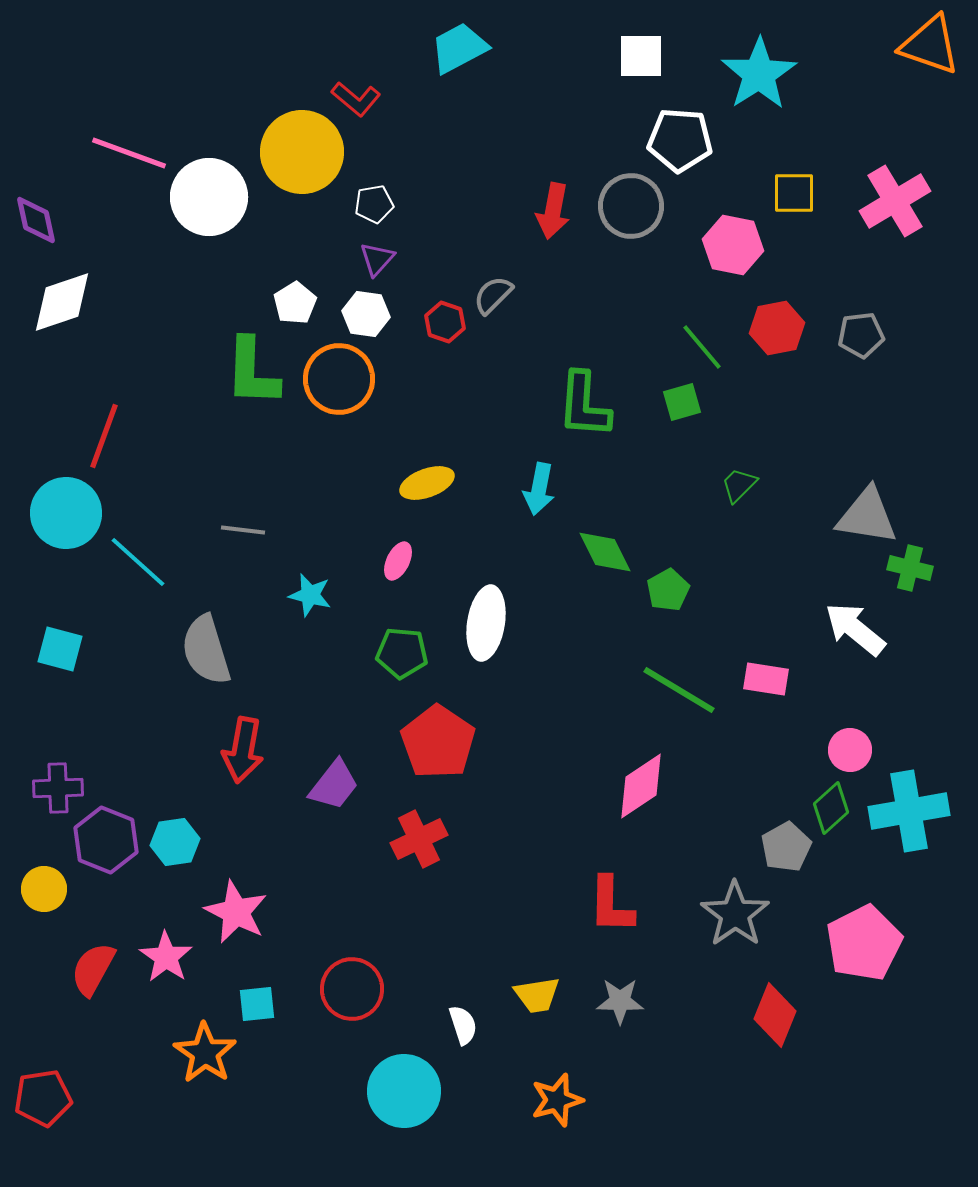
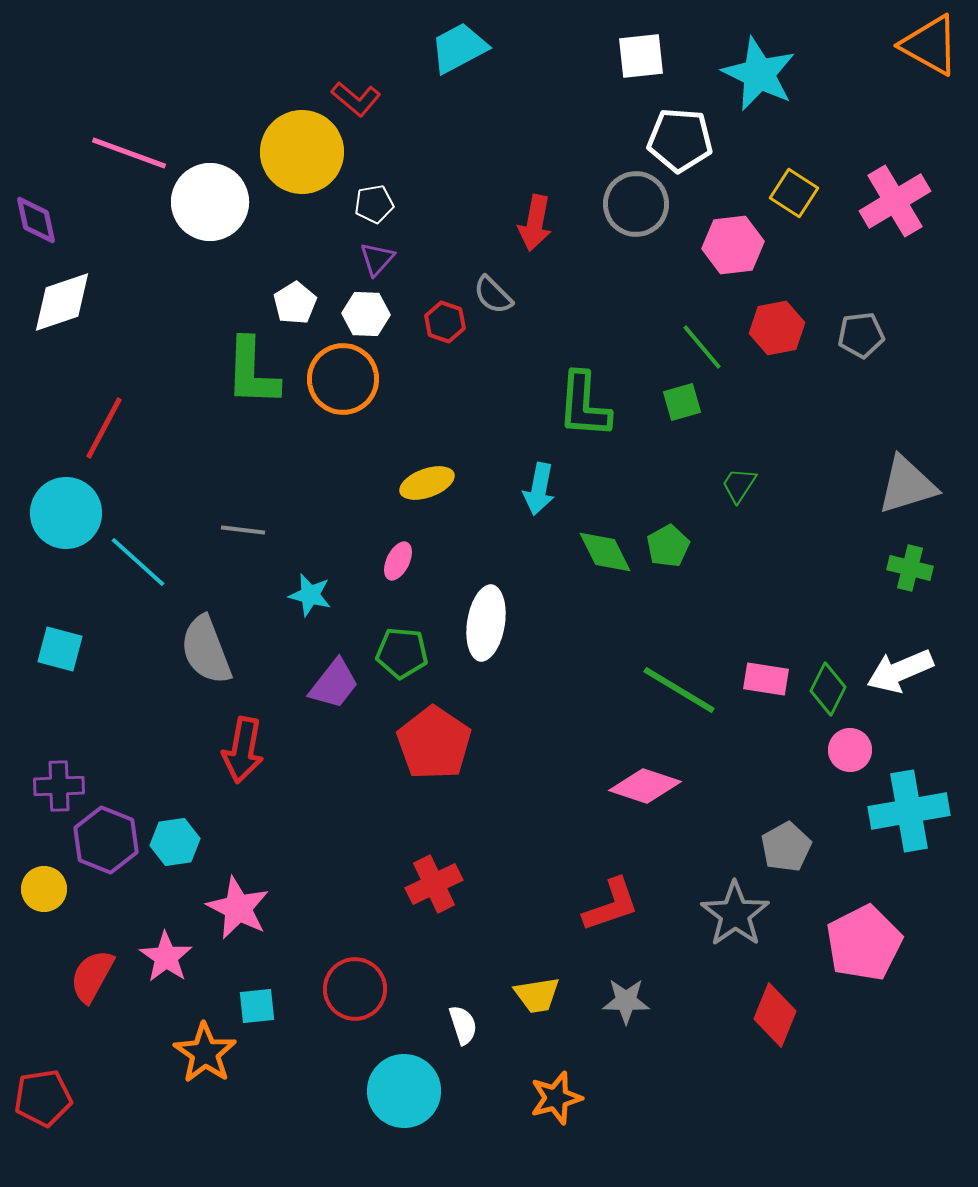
orange triangle at (930, 45): rotated 10 degrees clockwise
white square at (641, 56): rotated 6 degrees counterclockwise
cyan star at (759, 74): rotated 14 degrees counterclockwise
yellow square at (794, 193): rotated 33 degrees clockwise
white circle at (209, 197): moved 1 px right, 5 px down
gray circle at (631, 206): moved 5 px right, 2 px up
red arrow at (553, 211): moved 18 px left, 12 px down
pink hexagon at (733, 245): rotated 18 degrees counterclockwise
gray semicircle at (493, 295): rotated 90 degrees counterclockwise
white hexagon at (366, 314): rotated 6 degrees counterclockwise
orange circle at (339, 379): moved 4 px right
red line at (104, 436): moved 8 px up; rotated 8 degrees clockwise
green trapezoid at (739, 485): rotated 12 degrees counterclockwise
gray triangle at (867, 516): moved 40 px right, 31 px up; rotated 26 degrees counterclockwise
green pentagon at (668, 590): moved 44 px up
white arrow at (855, 629): moved 45 px right, 42 px down; rotated 62 degrees counterclockwise
gray semicircle at (206, 650): rotated 4 degrees counterclockwise
red pentagon at (438, 742): moved 4 px left, 1 px down
purple trapezoid at (334, 785): moved 101 px up
pink diamond at (641, 786): moved 4 px right; rotated 52 degrees clockwise
purple cross at (58, 788): moved 1 px right, 2 px up
green diamond at (831, 808): moved 3 px left, 119 px up; rotated 21 degrees counterclockwise
red cross at (419, 839): moved 15 px right, 45 px down
red L-shape at (611, 905): rotated 110 degrees counterclockwise
pink star at (236, 912): moved 2 px right, 4 px up
red semicircle at (93, 969): moved 1 px left, 7 px down
red circle at (352, 989): moved 3 px right
gray star at (620, 1001): moved 6 px right
cyan square at (257, 1004): moved 2 px down
orange star at (557, 1100): moved 1 px left, 2 px up
